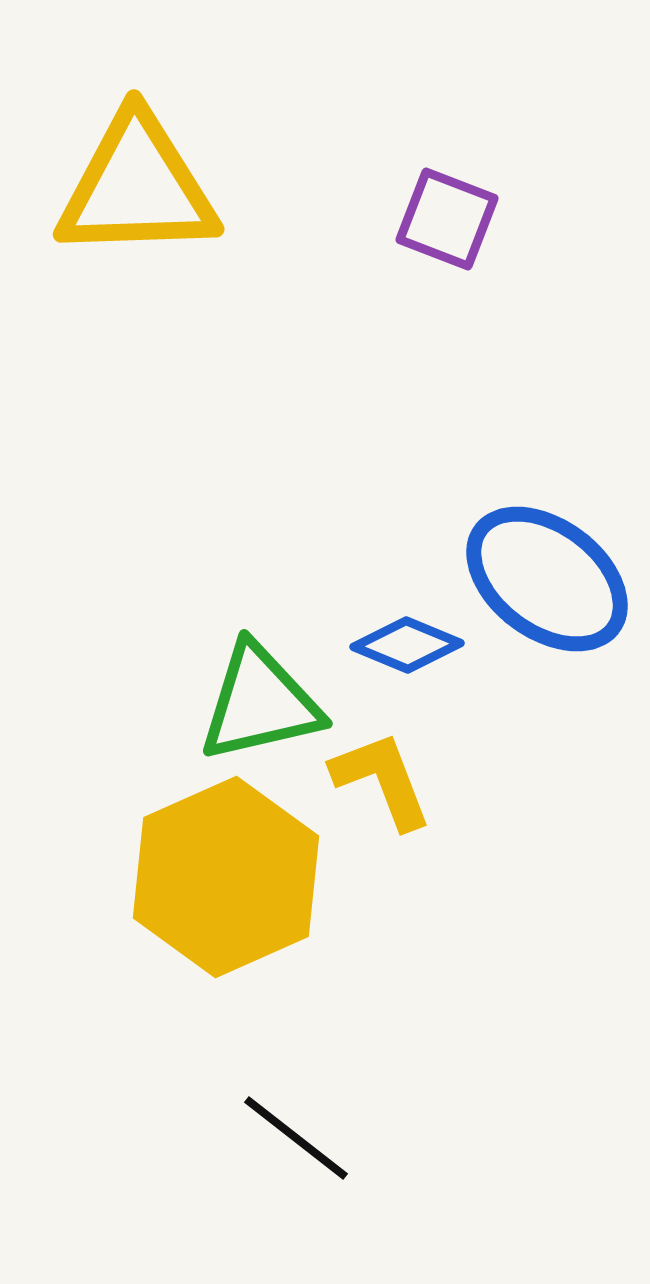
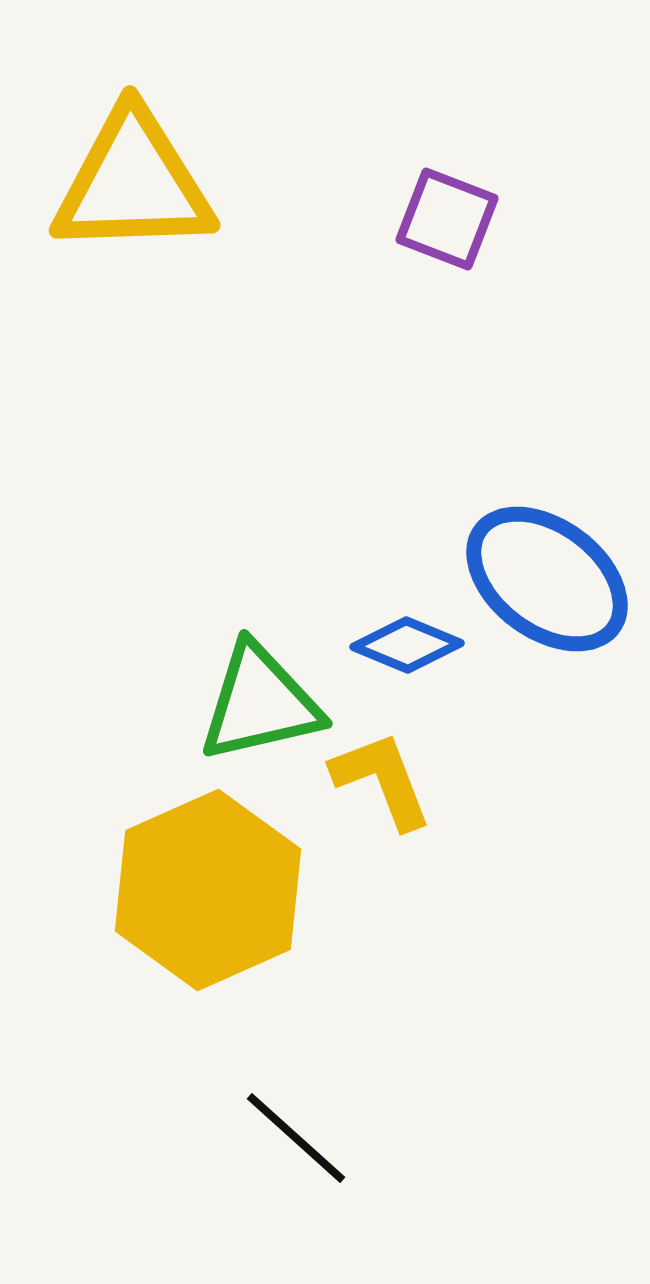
yellow triangle: moved 4 px left, 4 px up
yellow hexagon: moved 18 px left, 13 px down
black line: rotated 4 degrees clockwise
